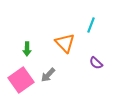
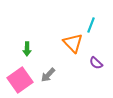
orange triangle: moved 8 px right
pink square: moved 1 px left
